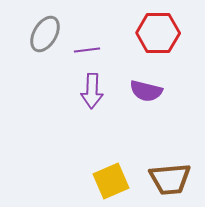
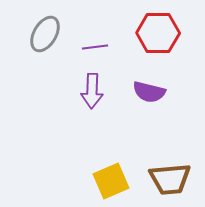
purple line: moved 8 px right, 3 px up
purple semicircle: moved 3 px right, 1 px down
